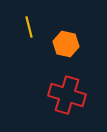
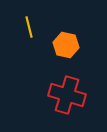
orange hexagon: moved 1 px down
